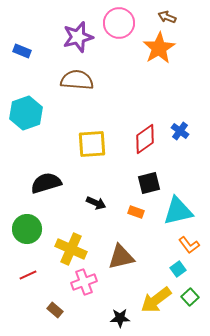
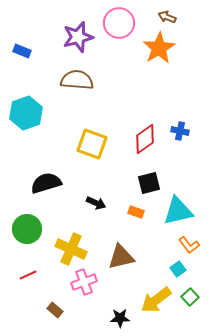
blue cross: rotated 24 degrees counterclockwise
yellow square: rotated 24 degrees clockwise
